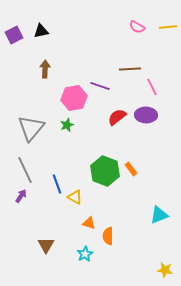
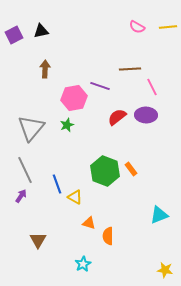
brown triangle: moved 8 px left, 5 px up
cyan star: moved 2 px left, 10 px down
